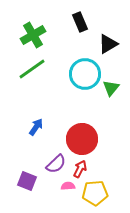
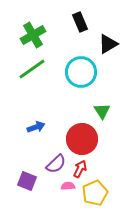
cyan circle: moved 4 px left, 2 px up
green triangle: moved 9 px left, 23 px down; rotated 12 degrees counterclockwise
blue arrow: rotated 36 degrees clockwise
yellow pentagon: rotated 20 degrees counterclockwise
